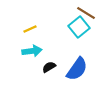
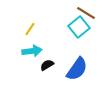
yellow line: rotated 32 degrees counterclockwise
black semicircle: moved 2 px left, 2 px up
